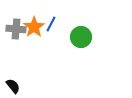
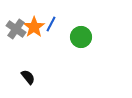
gray cross: rotated 30 degrees clockwise
black semicircle: moved 15 px right, 9 px up
